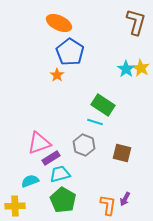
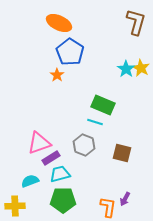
green rectangle: rotated 10 degrees counterclockwise
green pentagon: rotated 30 degrees counterclockwise
orange L-shape: moved 2 px down
